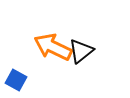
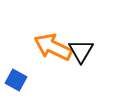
black triangle: rotated 20 degrees counterclockwise
